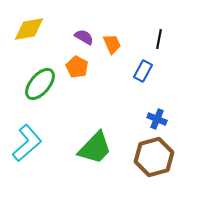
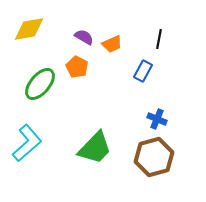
orange trapezoid: rotated 90 degrees clockwise
